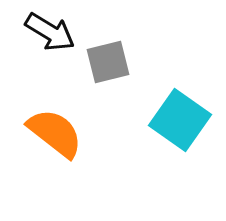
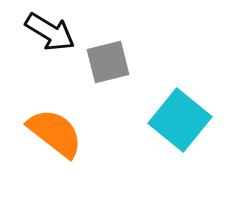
cyan square: rotated 4 degrees clockwise
